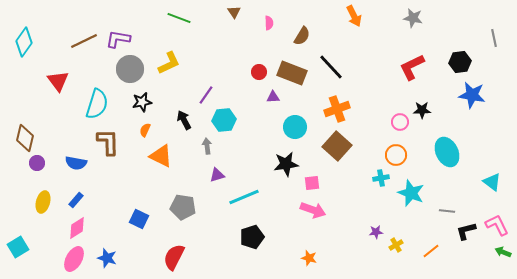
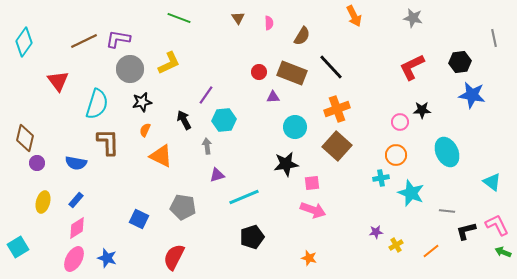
brown triangle at (234, 12): moved 4 px right, 6 px down
